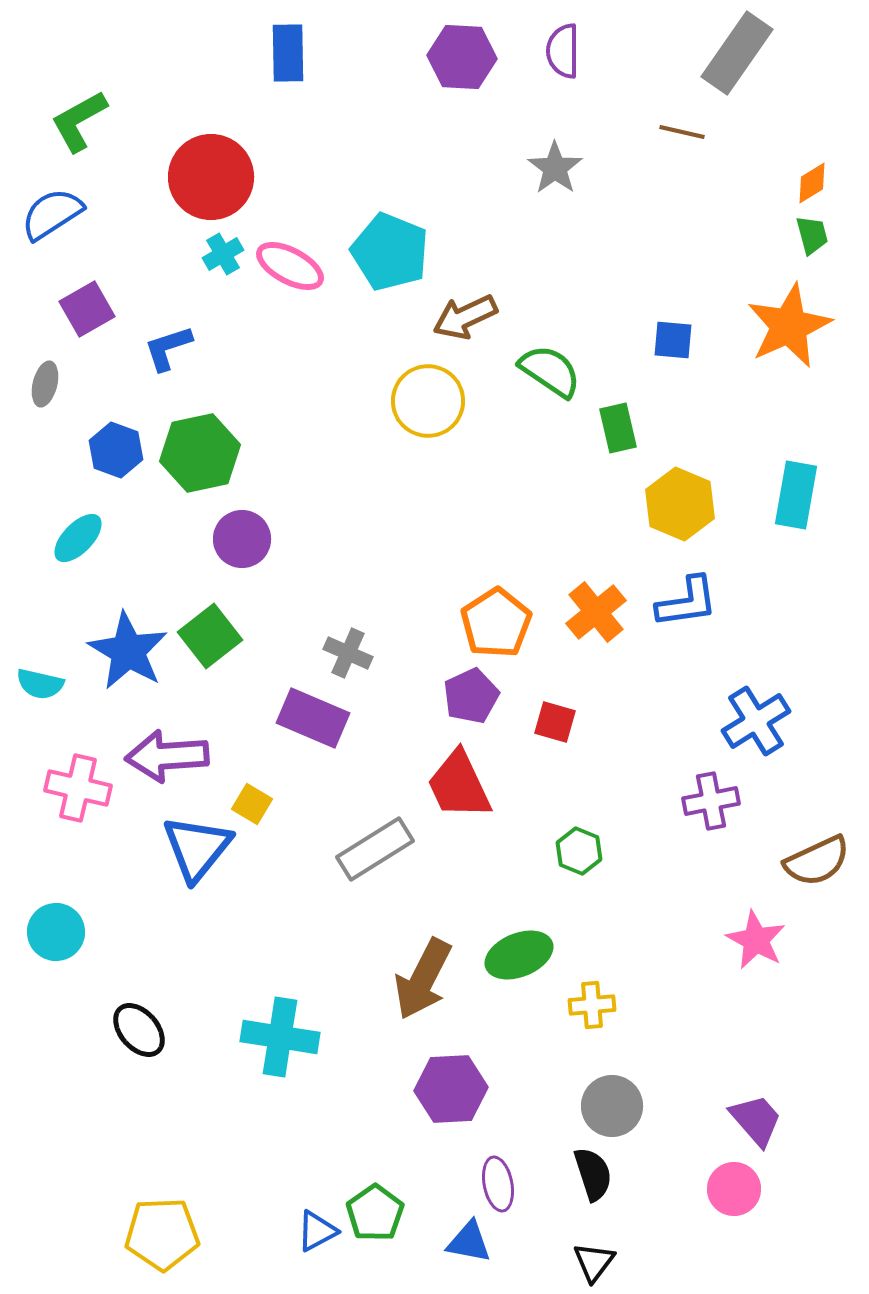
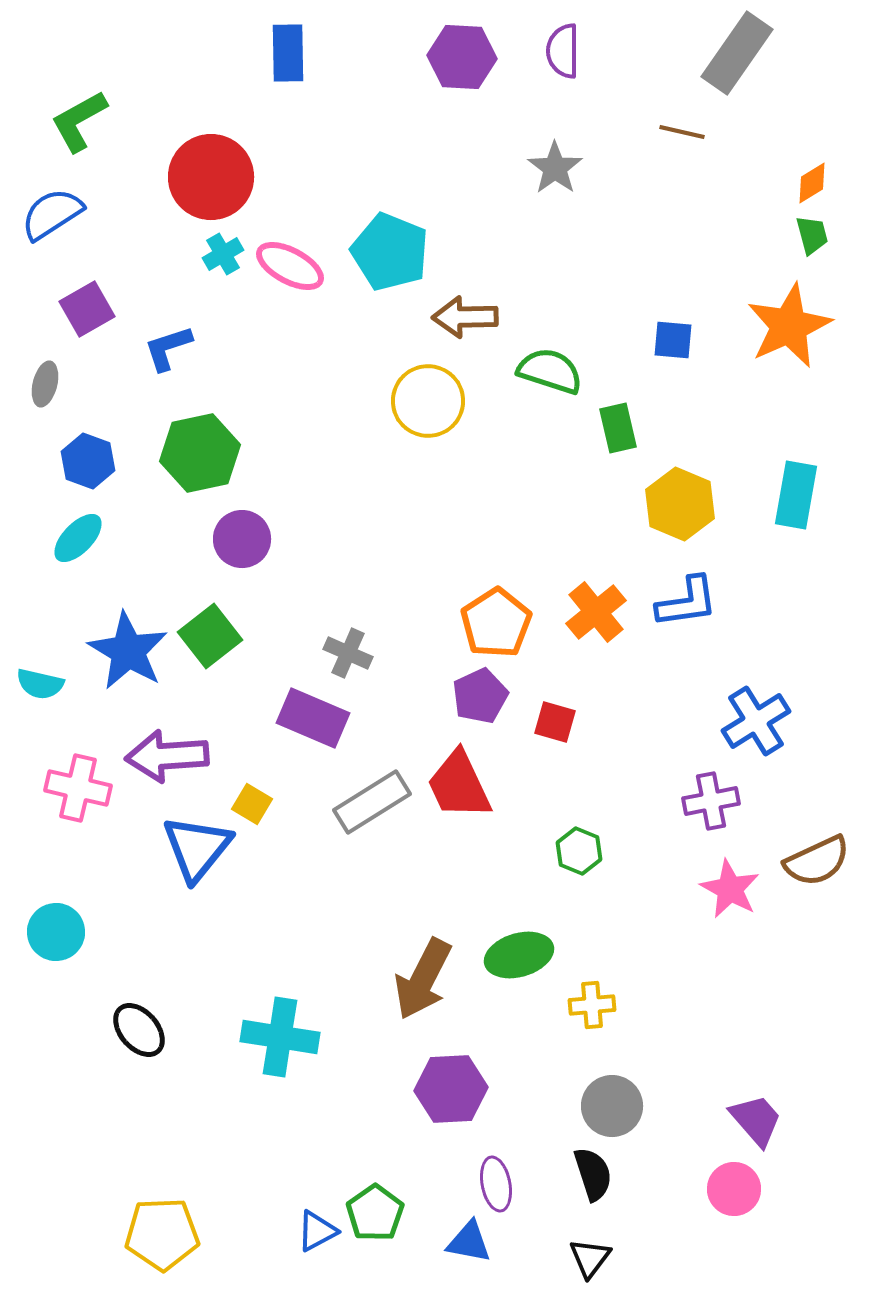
brown arrow at (465, 317): rotated 24 degrees clockwise
green semicircle at (550, 371): rotated 16 degrees counterclockwise
blue hexagon at (116, 450): moved 28 px left, 11 px down
purple pentagon at (471, 696): moved 9 px right
gray rectangle at (375, 849): moved 3 px left, 47 px up
pink star at (756, 940): moved 26 px left, 51 px up
green ellipse at (519, 955): rotated 6 degrees clockwise
purple ellipse at (498, 1184): moved 2 px left
black triangle at (594, 1262): moved 4 px left, 4 px up
